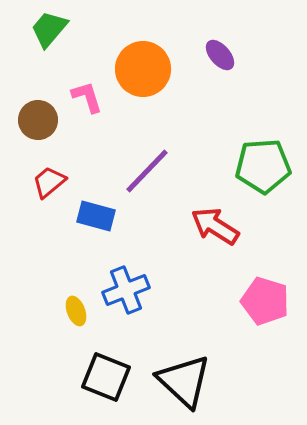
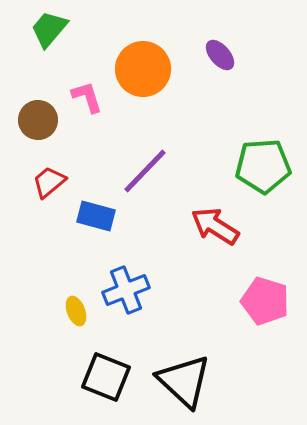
purple line: moved 2 px left
